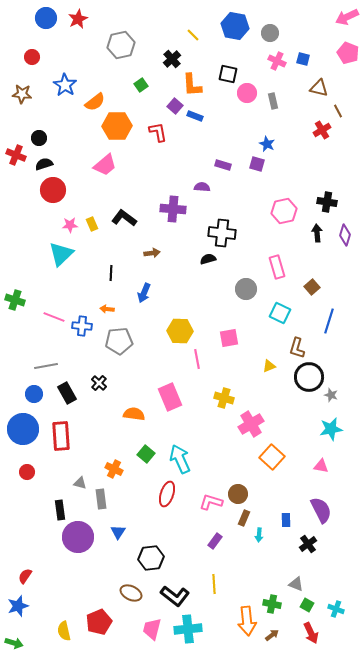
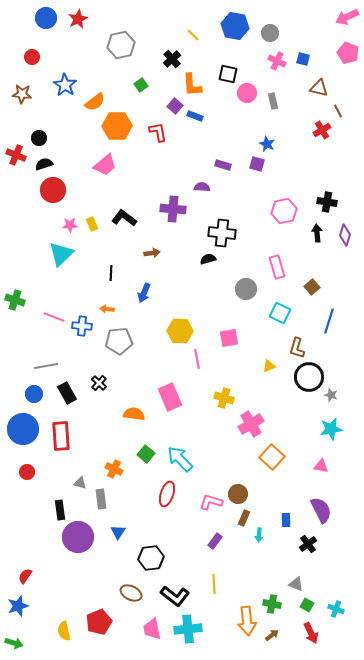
cyan arrow at (180, 459): rotated 20 degrees counterclockwise
pink trapezoid at (152, 629): rotated 25 degrees counterclockwise
